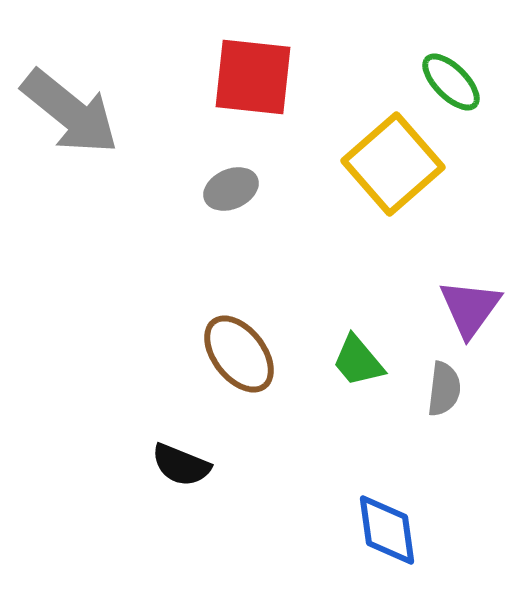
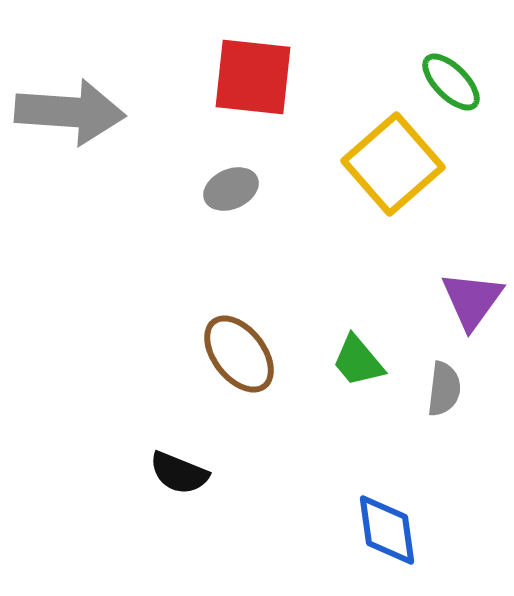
gray arrow: rotated 35 degrees counterclockwise
purple triangle: moved 2 px right, 8 px up
black semicircle: moved 2 px left, 8 px down
